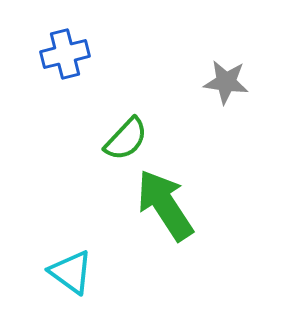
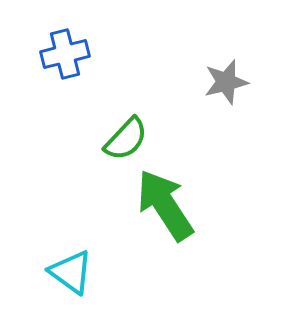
gray star: rotated 21 degrees counterclockwise
